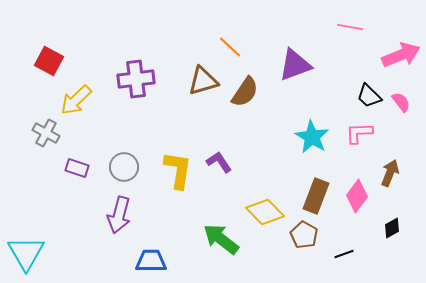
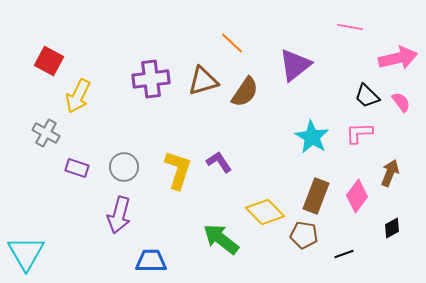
orange line: moved 2 px right, 4 px up
pink arrow: moved 3 px left, 3 px down; rotated 9 degrees clockwise
purple triangle: rotated 18 degrees counterclockwise
purple cross: moved 15 px right
black trapezoid: moved 2 px left
yellow arrow: moved 2 px right, 4 px up; rotated 20 degrees counterclockwise
yellow L-shape: rotated 9 degrees clockwise
brown pentagon: rotated 20 degrees counterclockwise
